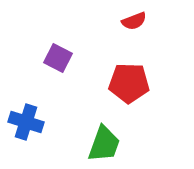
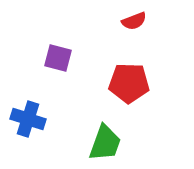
purple square: rotated 12 degrees counterclockwise
blue cross: moved 2 px right, 3 px up
green trapezoid: moved 1 px right, 1 px up
